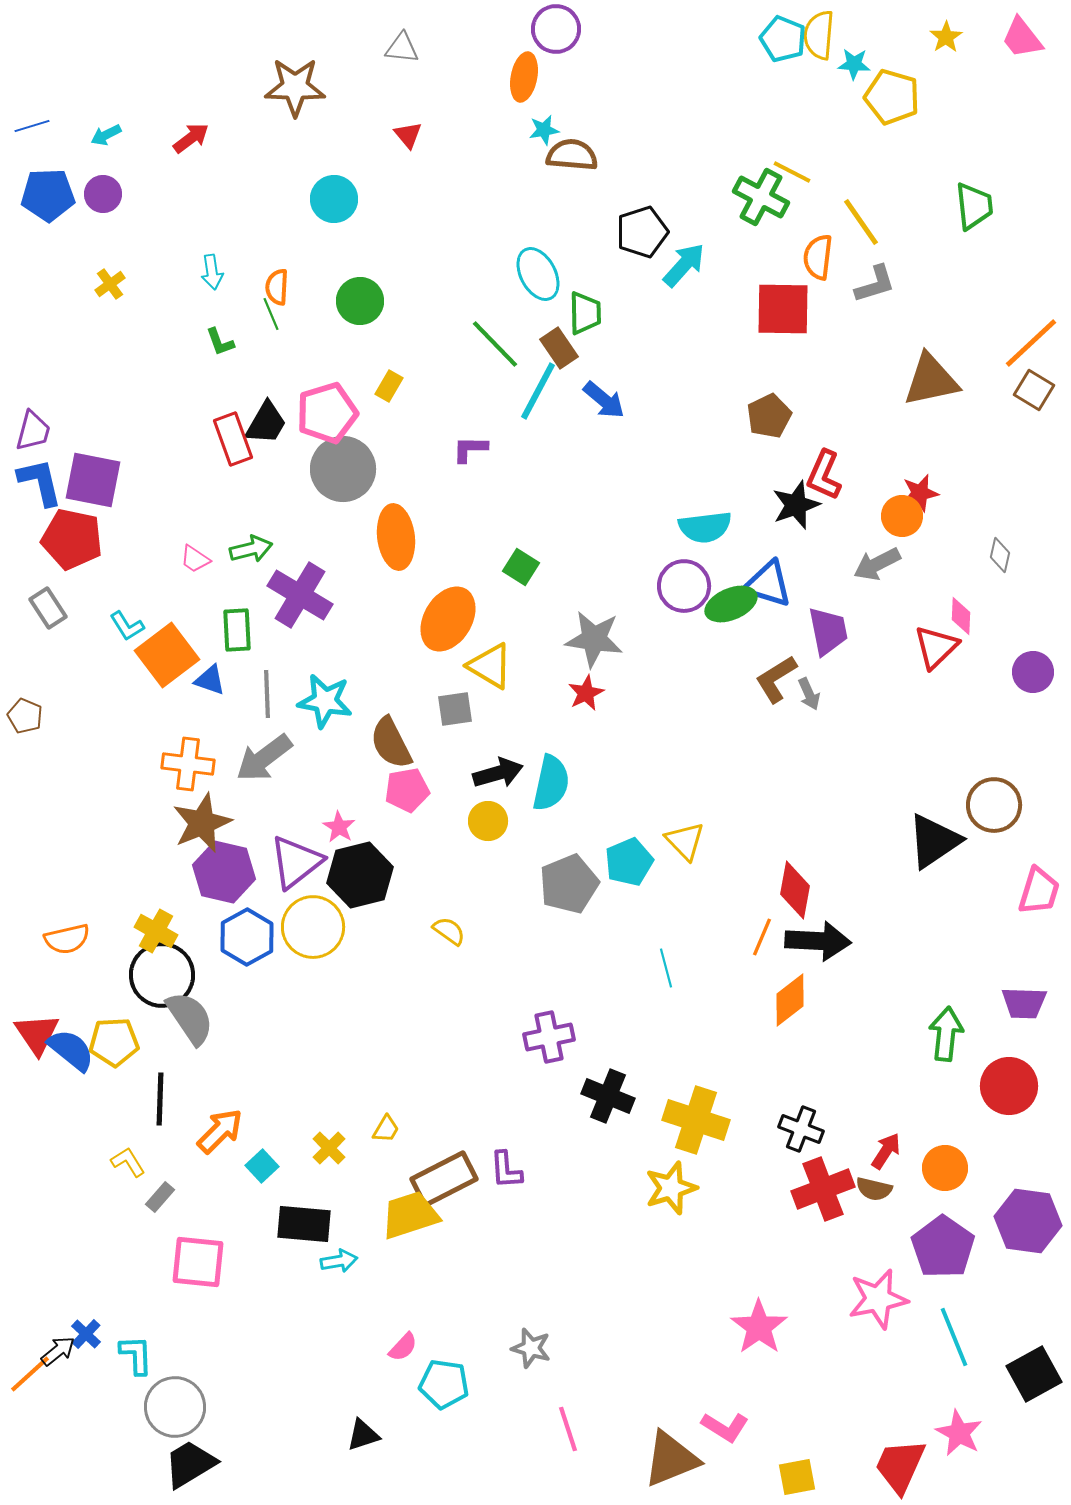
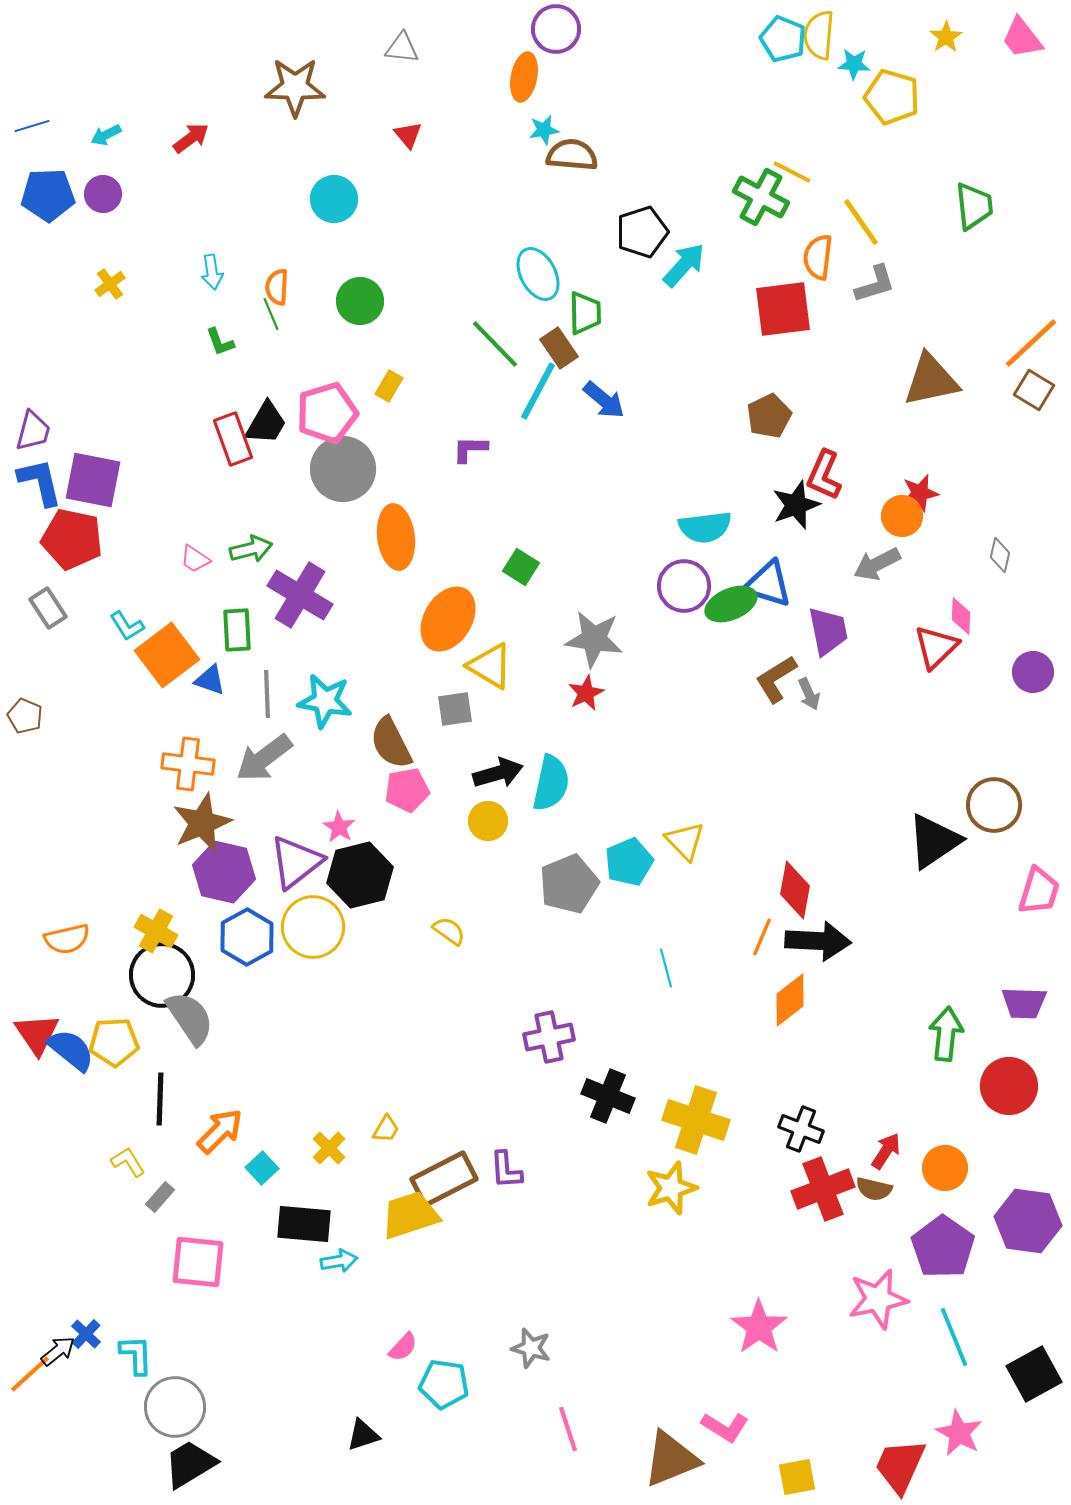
red square at (783, 309): rotated 8 degrees counterclockwise
cyan square at (262, 1166): moved 2 px down
